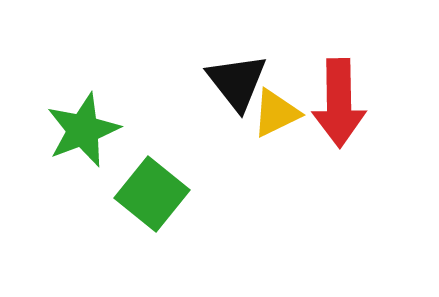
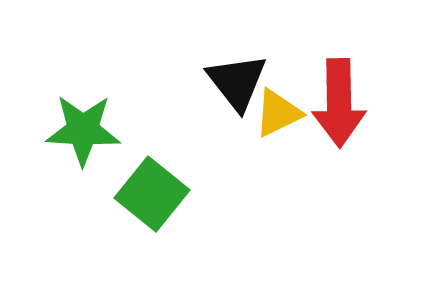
yellow triangle: moved 2 px right
green star: rotated 24 degrees clockwise
